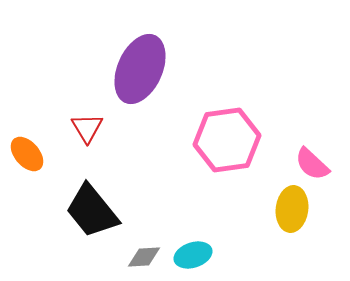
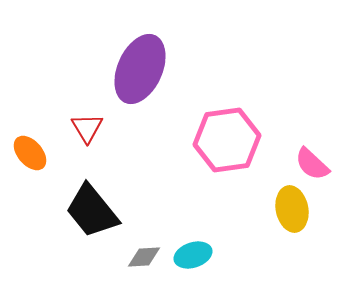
orange ellipse: moved 3 px right, 1 px up
yellow ellipse: rotated 18 degrees counterclockwise
